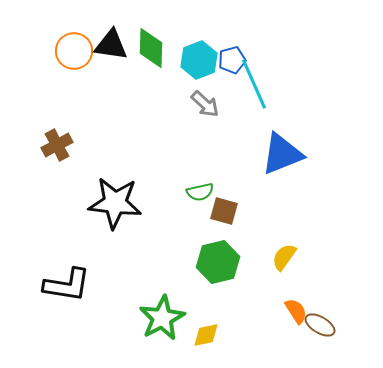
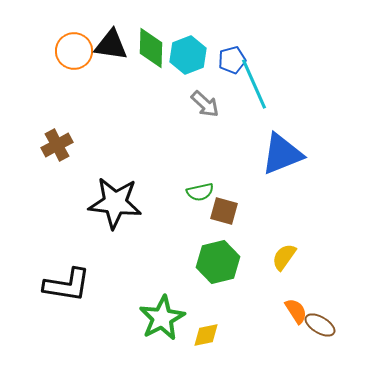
cyan hexagon: moved 11 px left, 5 px up
